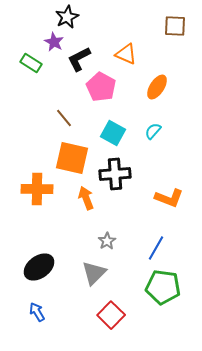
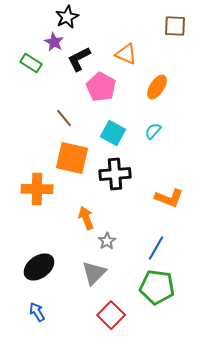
orange arrow: moved 20 px down
green pentagon: moved 6 px left
